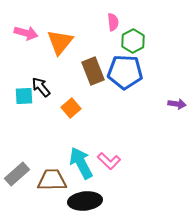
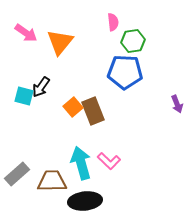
pink arrow: rotated 20 degrees clockwise
green hexagon: rotated 20 degrees clockwise
brown rectangle: moved 40 px down
black arrow: rotated 105 degrees counterclockwise
cyan square: rotated 18 degrees clockwise
purple arrow: rotated 60 degrees clockwise
orange square: moved 2 px right, 1 px up
cyan arrow: rotated 12 degrees clockwise
brown trapezoid: moved 1 px down
